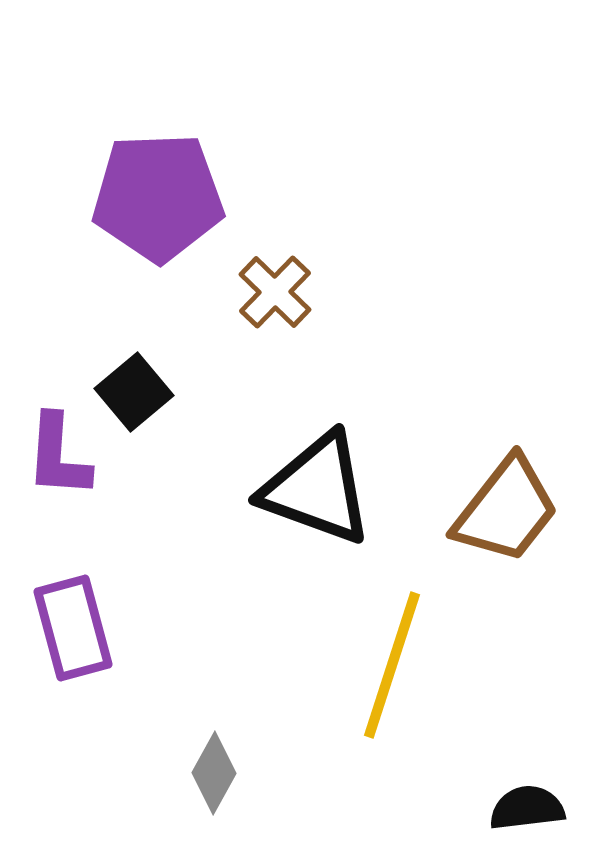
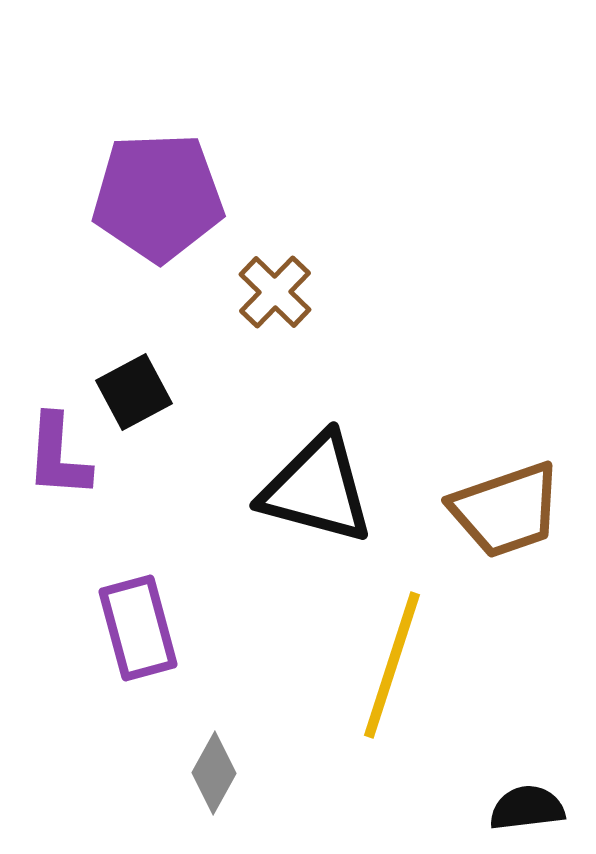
black square: rotated 12 degrees clockwise
black triangle: rotated 5 degrees counterclockwise
brown trapezoid: rotated 33 degrees clockwise
purple rectangle: moved 65 px right
